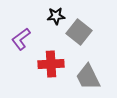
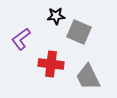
gray square: rotated 15 degrees counterclockwise
red cross: rotated 10 degrees clockwise
